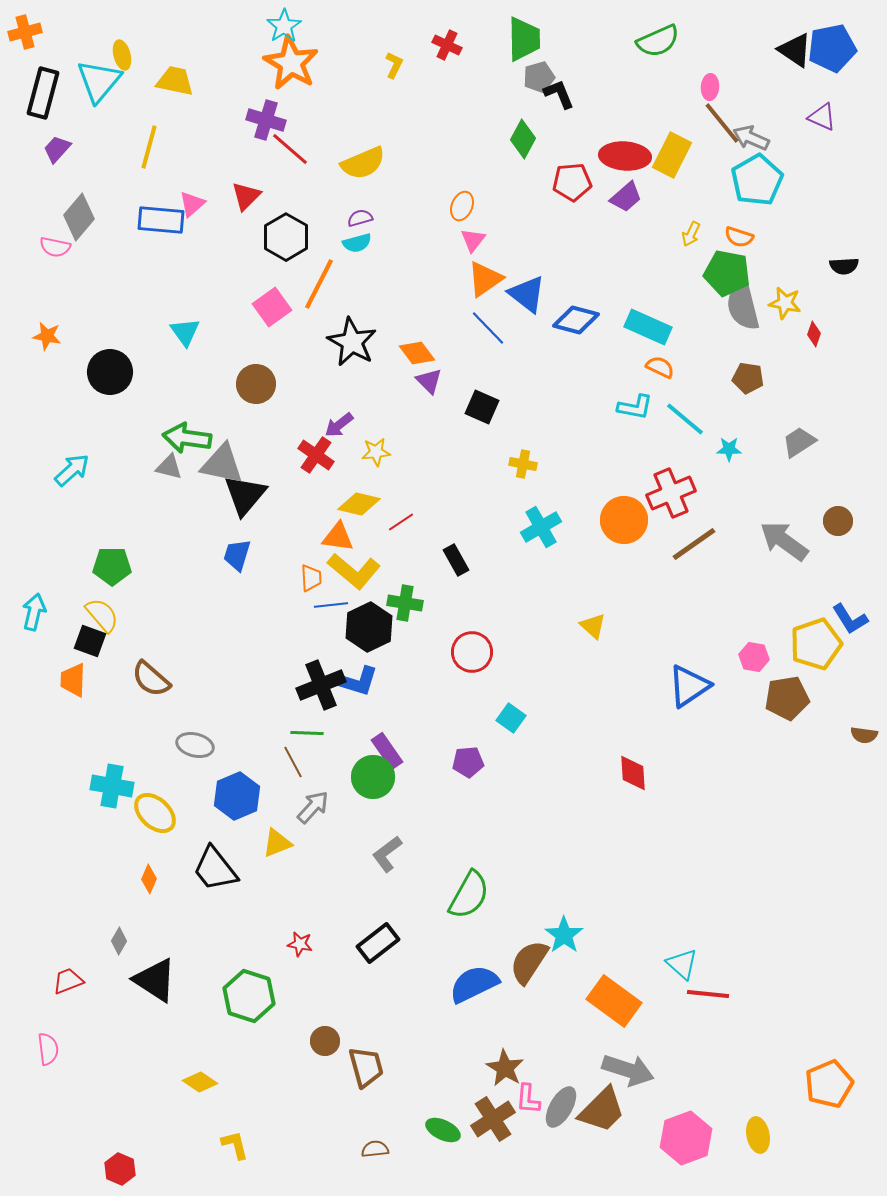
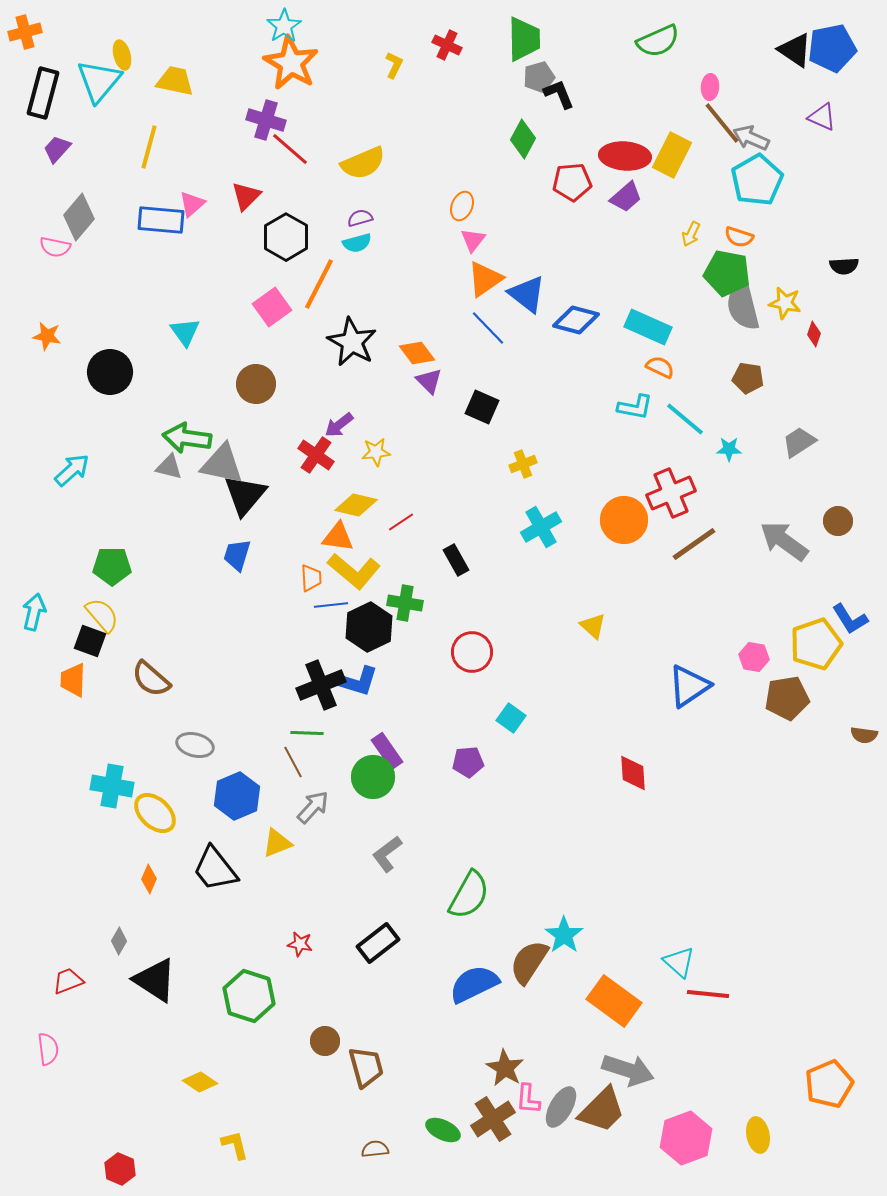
yellow cross at (523, 464): rotated 32 degrees counterclockwise
yellow diamond at (359, 504): moved 3 px left, 1 px down
cyan triangle at (682, 964): moved 3 px left, 2 px up
